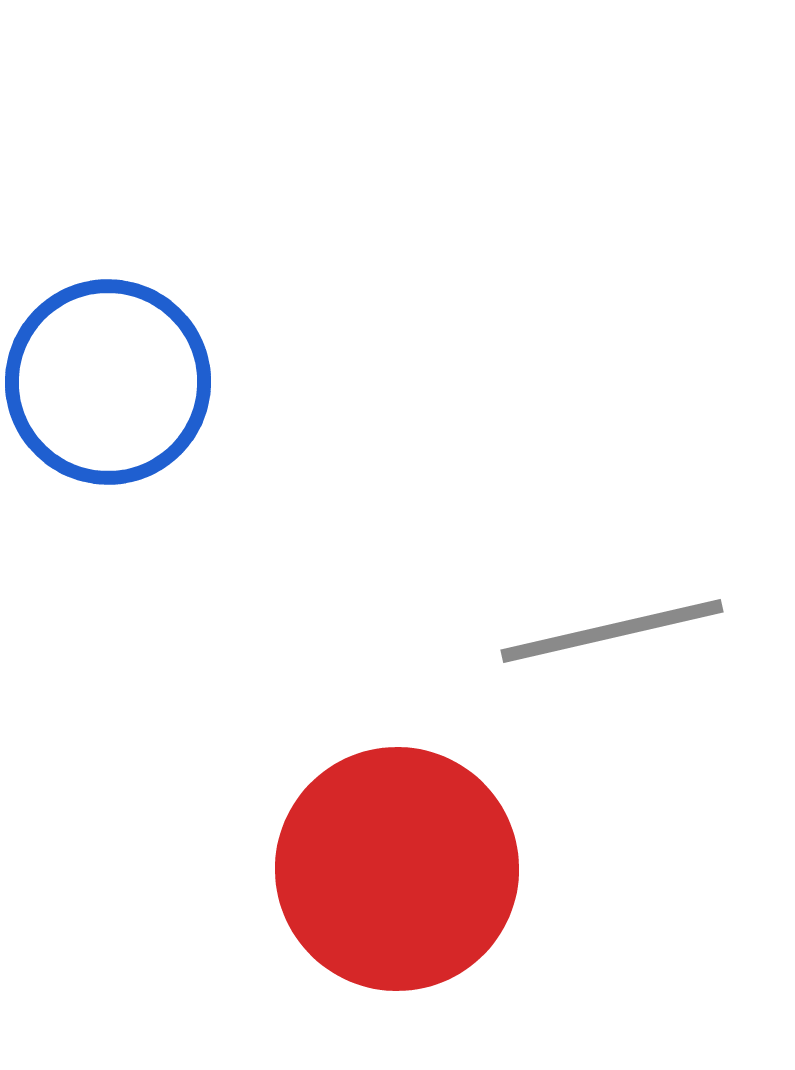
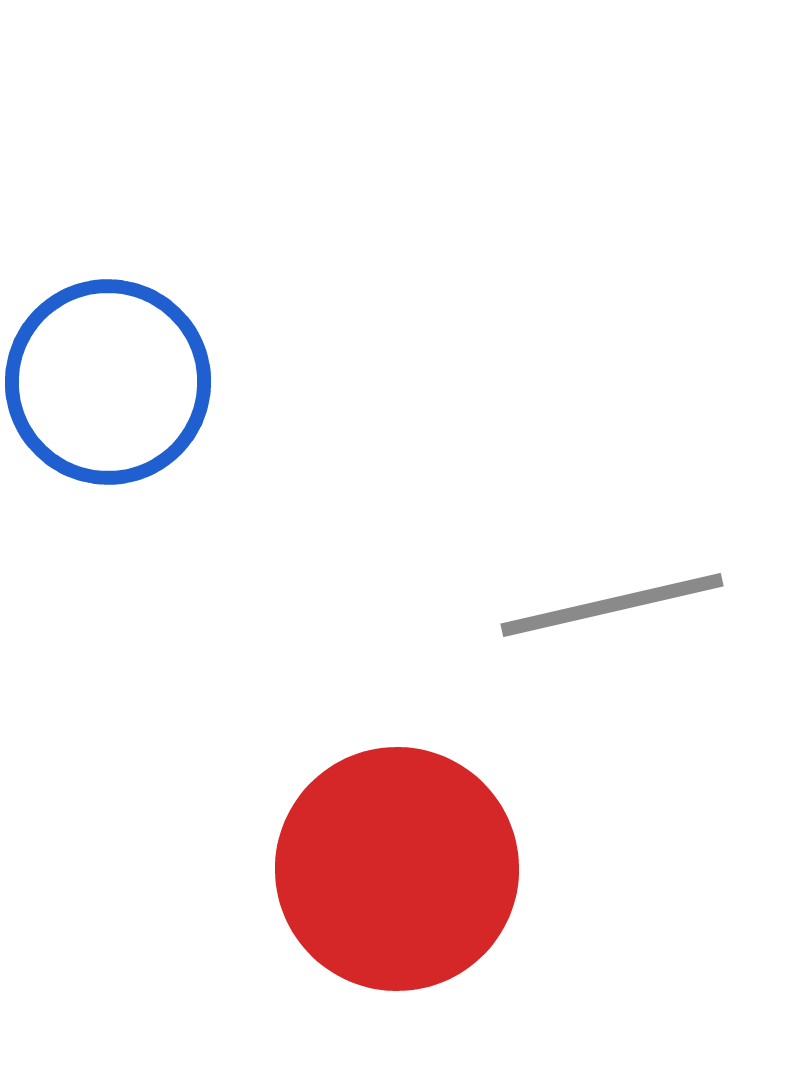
gray line: moved 26 px up
